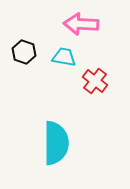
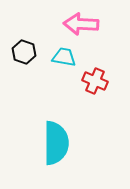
red cross: rotated 15 degrees counterclockwise
